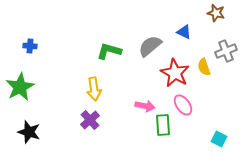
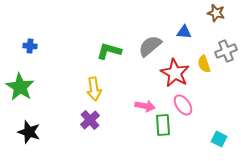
blue triangle: rotated 21 degrees counterclockwise
yellow semicircle: moved 3 px up
green star: rotated 12 degrees counterclockwise
